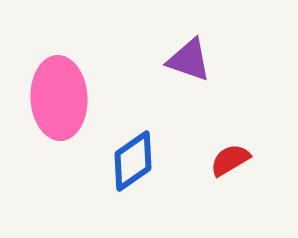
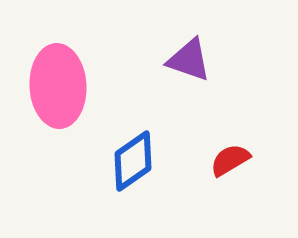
pink ellipse: moved 1 px left, 12 px up
